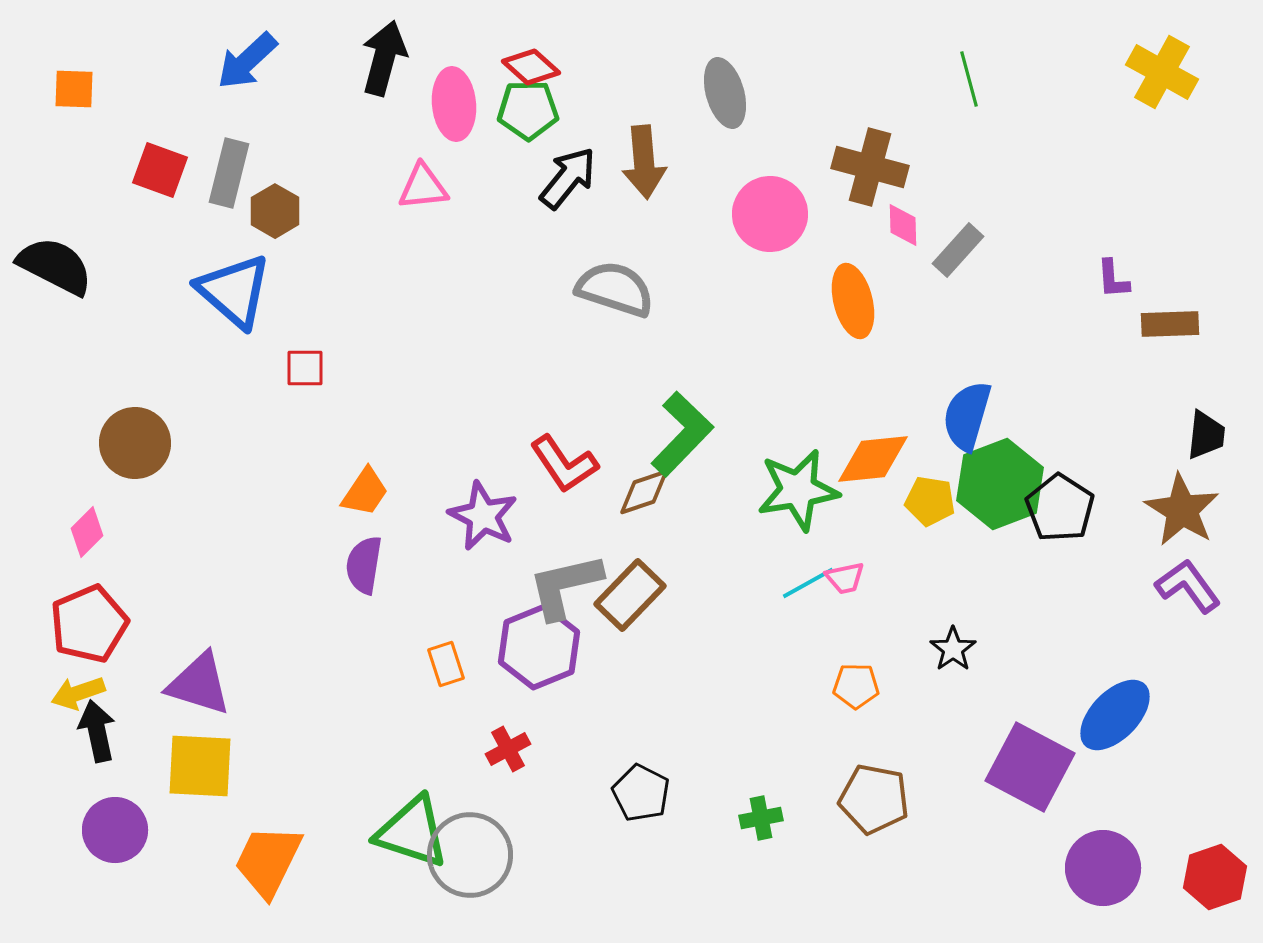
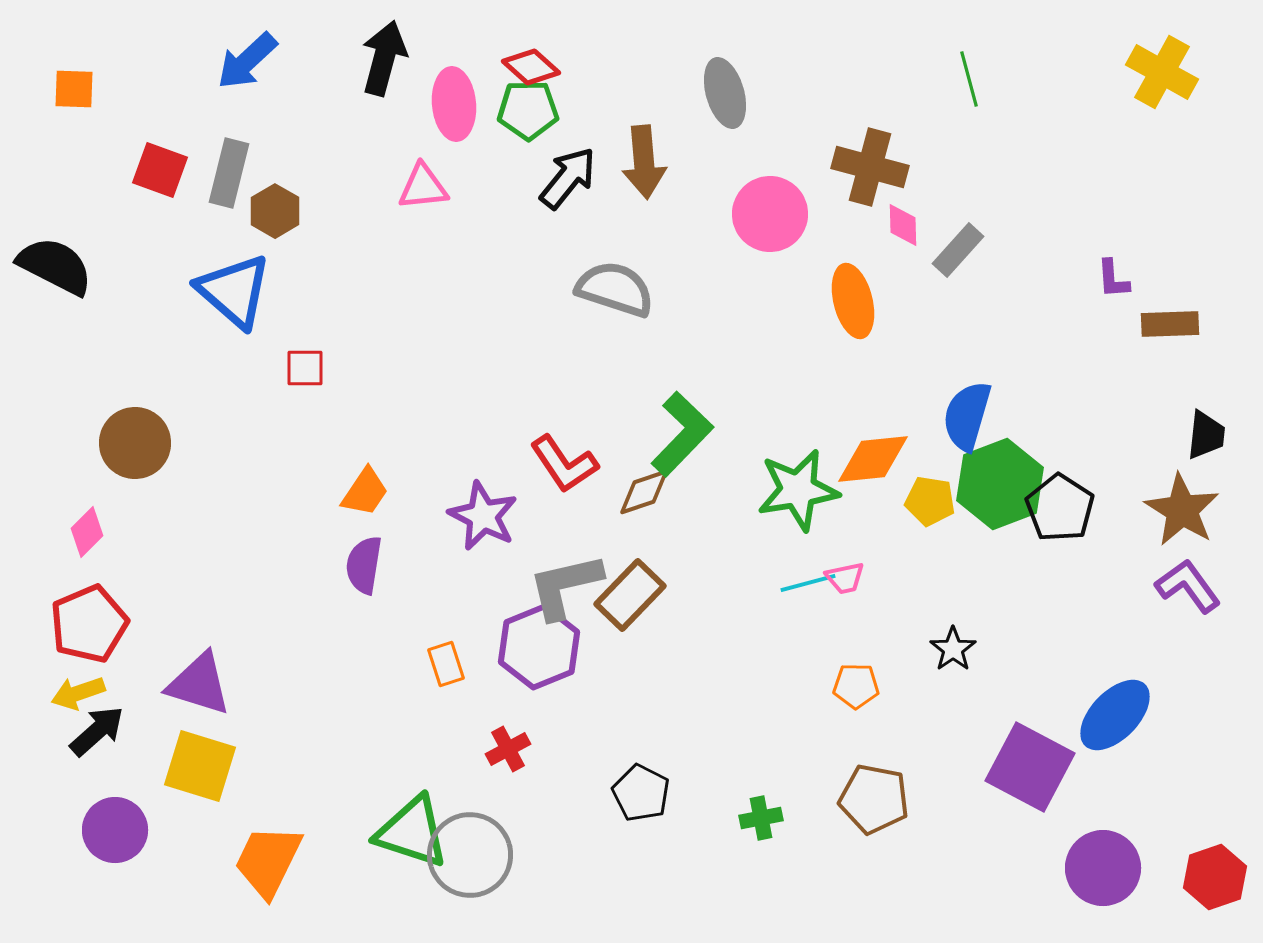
cyan line at (808, 583): rotated 14 degrees clockwise
black arrow at (97, 731): rotated 60 degrees clockwise
yellow square at (200, 766): rotated 14 degrees clockwise
